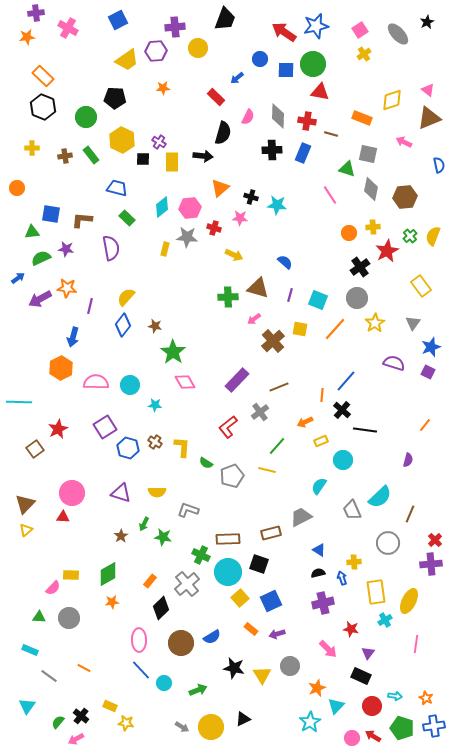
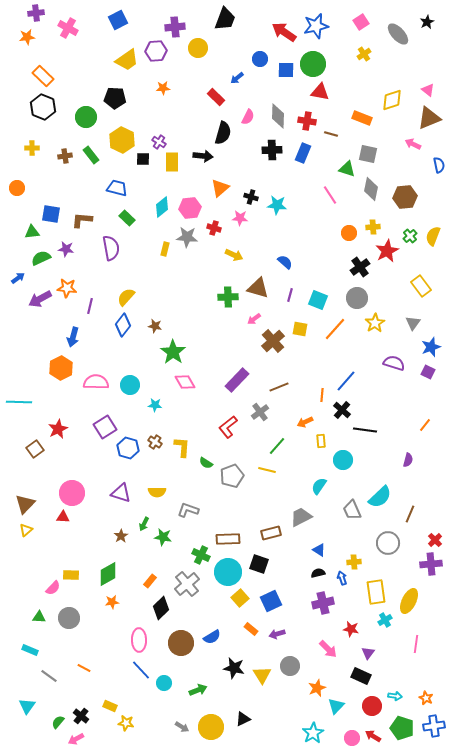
pink square at (360, 30): moved 1 px right, 8 px up
pink arrow at (404, 142): moved 9 px right, 2 px down
yellow rectangle at (321, 441): rotated 72 degrees counterclockwise
cyan star at (310, 722): moved 3 px right, 11 px down
